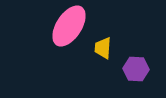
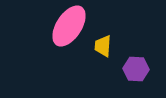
yellow trapezoid: moved 2 px up
